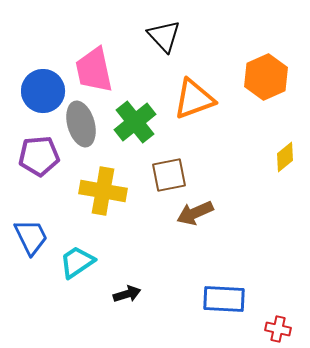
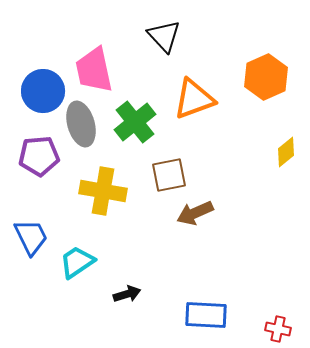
yellow diamond: moved 1 px right, 5 px up
blue rectangle: moved 18 px left, 16 px down
